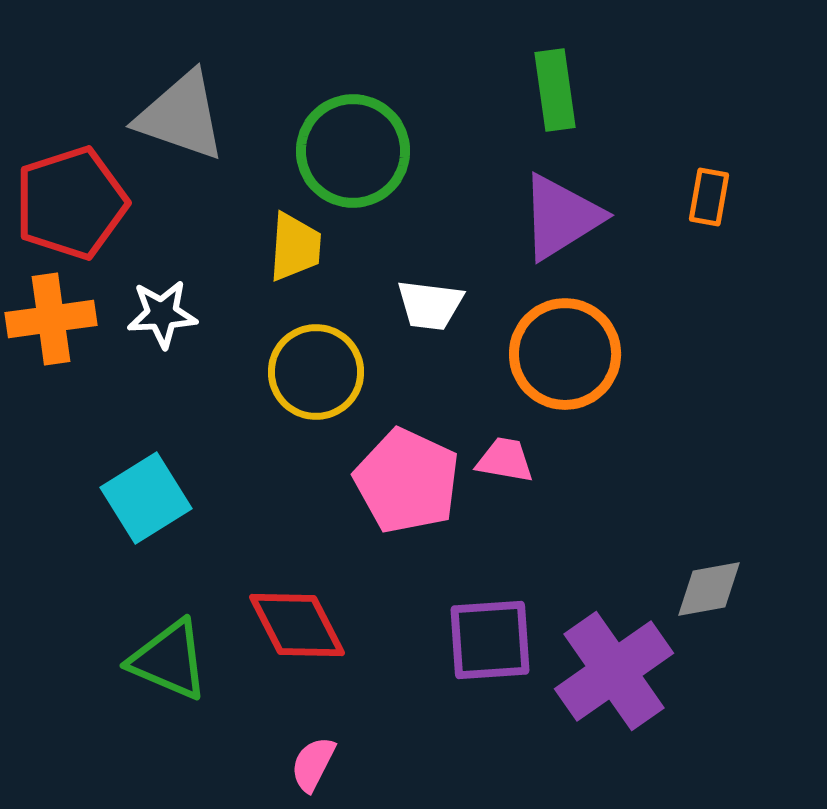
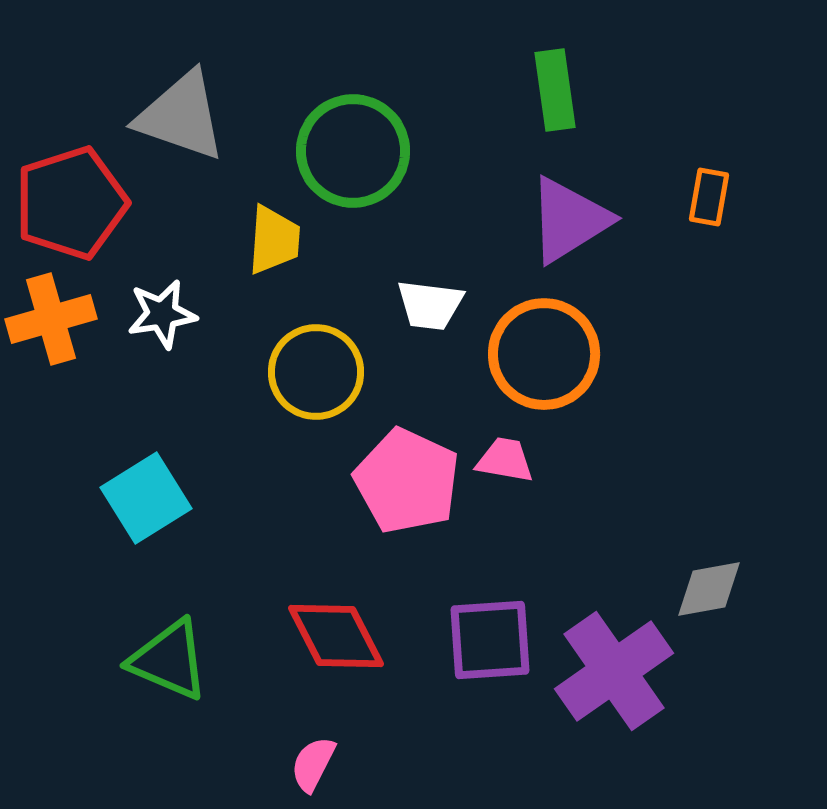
purple triangle: moved 8 px right, 3 px down
yellow trapezoid: moved 21 px left, 7 px up
white star: rotated 6 degrees counterclockwise
orange cross: rotated 8 degrees counterclockwise
orange circle: moved 21 px left
red diamond: moved 39 px right, 11 px down
